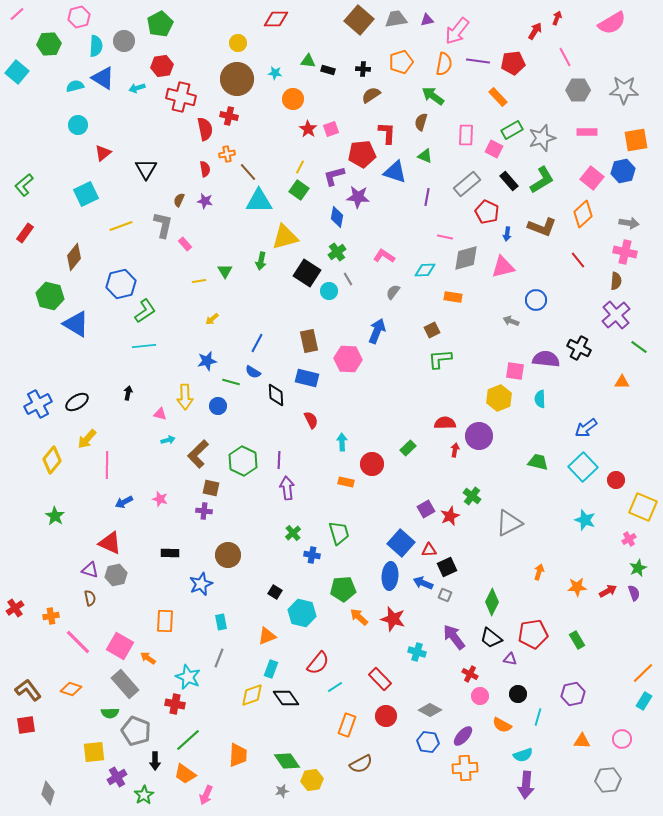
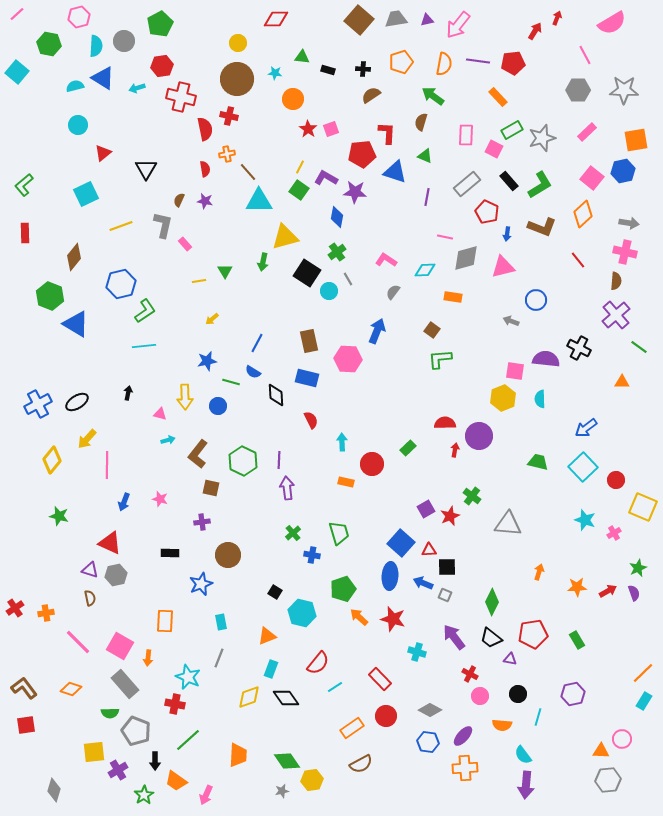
pink arrow at (457, 31): moved 1 px right, 6 px up
green hexagon at (49, 44): rotated 15 degrees clockwise
pink line at (565, 57): moved 20 px right, 2 px up
green triangle at (308, 61): moved 6 px left, 4 px up
pink rectangle at (587, 132): rotated 42 degrees counterclockwise
purple L-shape at (334, 176): moved 8 px left, 2 px down; rotated 45 degrees clockwise
green L-shape at (542, 180): moved 2 px left, 5 px down
purple star at (358, 197): moved 3 px left, 5 px up
red rectangle at (25, 233): rotated 36 degrees counterclockwise
pink L-shape at (384, 256): moved 2 px right, 4 px down
green arrow at (261, 261): moved 2 px right, 1 px down
green hexagon at (50, 296): rotated 8 degrees clockwise
brown square at (432, 330): rotated 28 degrees counterclockwise
yellow hexagon at (499, 398): moved 4 px right
brown L-shape at (198, 454): rotated 8 degrees counterclockwise
blue arrow at (124, 502): rotated 42 degrees counterclockwise
purple cross at (204, 511): moved 2 px left, 11 px down; rotated 14 degrees counterclockwise
green star at (55, 516): moved 4 px right; rotated 18 degrees counterclockwise
gray triangle at (509, 523): moved 1 px left, 1 px down; rotated 32 degrees clockwise
pink cross at (629, 539): moved 15 px left, 6 px up
black square at (447, 567): rotated 24 degrees clockwise
green pentagon at (343, 589): rotated 15 degrees counterclockwise
orange cross at (51, 616): moved 5 px left, 3 px up
orange arrow at (148, 658): rotated 119 degrees counterclockwise
brown L-shape at (28, 690): moved 4 px left, 2 px up
yellow diamond at (252, 695): moved 3 px left, 2 px down
orange rectangle at (347, 725): moved 5 px right, 3 px down; rotated 35 degrees clockwise
orange semicircle at (502, 725): rotated 24 degrees counterclockwise
orange triangle at (582, 741): moved 19 px right, 10 px down
cyan semicircle at (523, 755): rotated 72 degrees clockwise
orange trapezoid at (185, 774): moved 9 px left, 7 px down
purple cross at (117, 777): moved 1 px right, 7 px up
gray diamond at (48, 793): moved 6 px right, 3 px up
